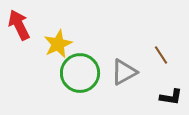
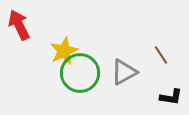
yellow star: moved 6 px right, 7 px down
